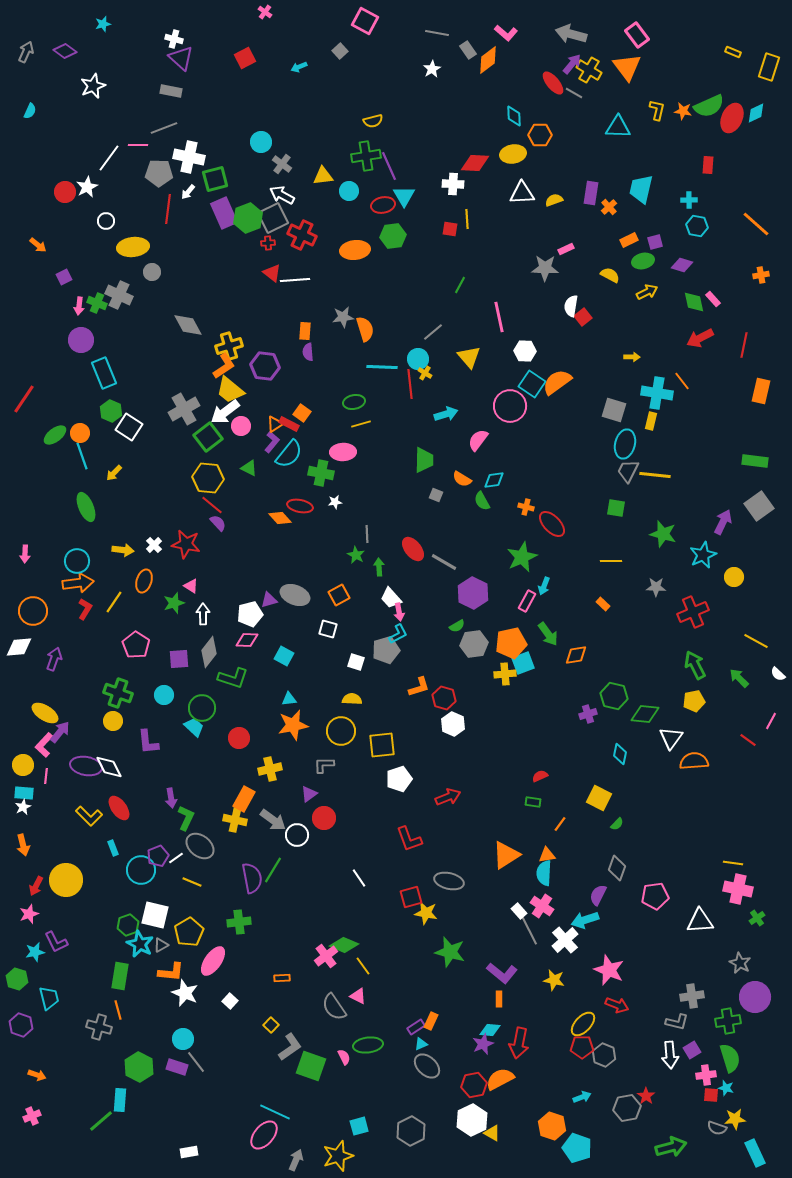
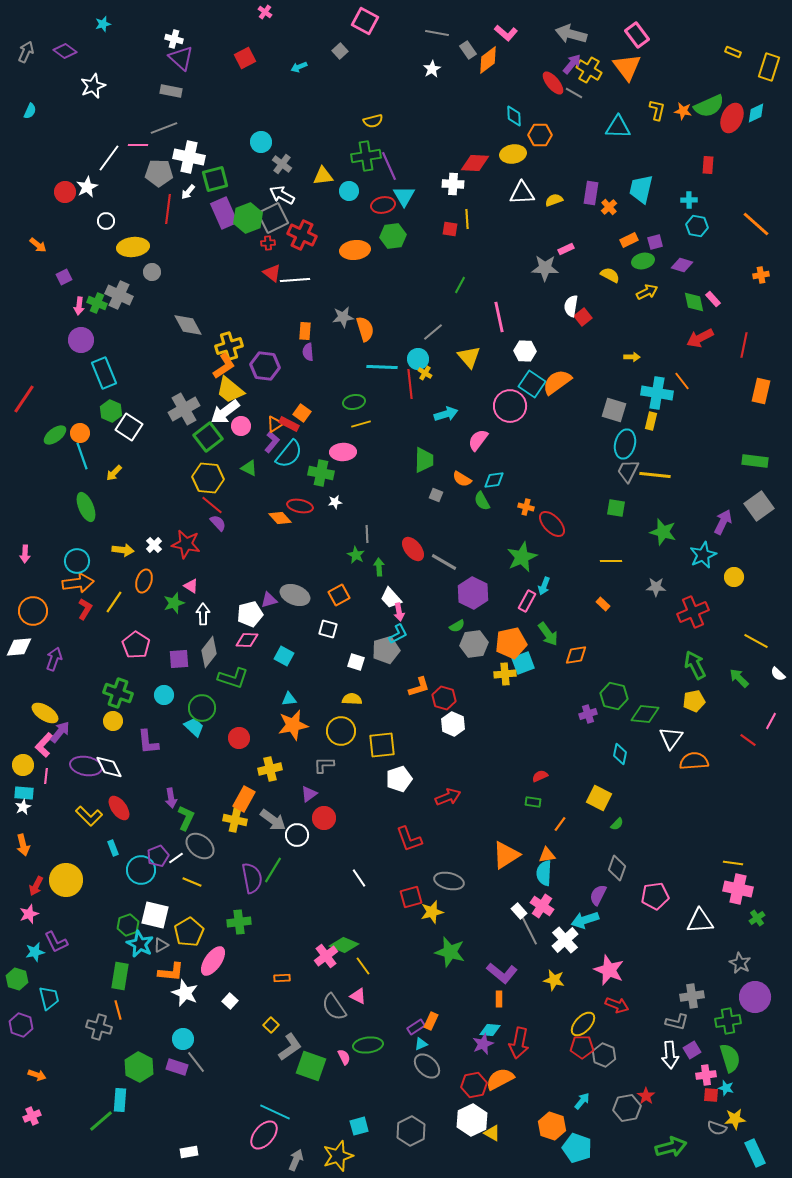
green star at (663, 534): moved 2 px up
yellow star at (426, 913): moved 6 px right, 1 px up; rotated 25 degrees counterclockwise
cyan arrow at (582, 1097): moved 4 px down; rotated 30 degrees counterclockwise
